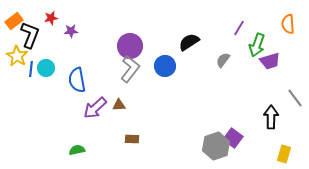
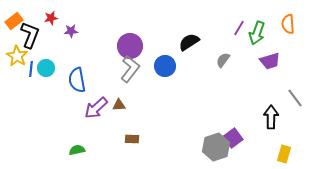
green arrow: moved 12 px up
purple arrow: moved 1 px right
purple square: rotated 18 degrees clockwise
gray hexagon: moved 1 px down
